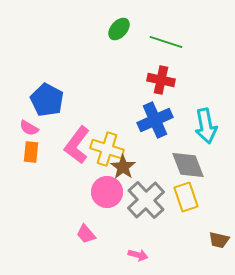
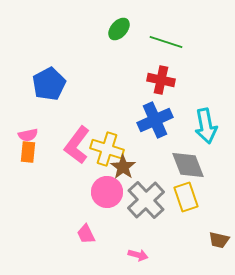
blue pentagon: moved 2 px right, 16 px up; rotated 16 degrees clockwise
pink semicircle: moved 1 px left, 7 px down; rotated 42 degrees counterclockwise
orange rectangle: moved 3 px left
pink trapezoid: rotated 15 degrees clockwise
